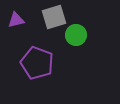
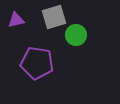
purple pentagon: rotated 12 degrees counterclockwise
